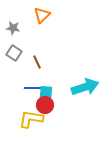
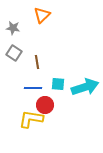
brown line: rotated 16 degrees clockwise
cyan square: moved 12 px right, 8 px up
